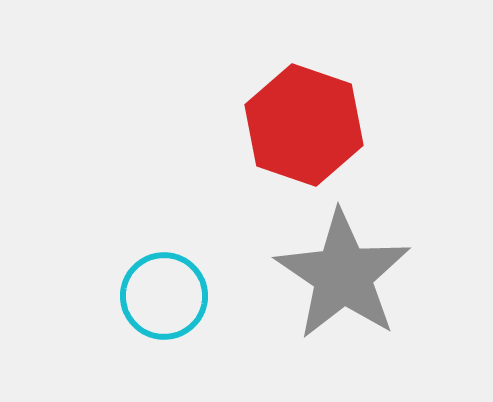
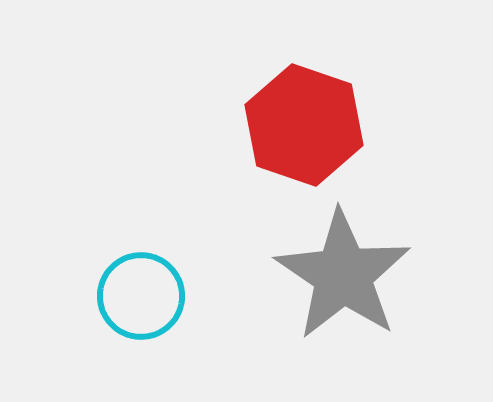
cyan circle: moved 23 px left
